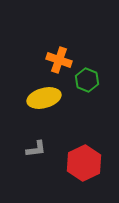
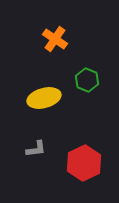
orange cross: moved 4 px left, 21 px up; rotated 15 degrees clockwise
